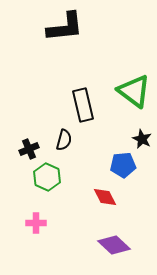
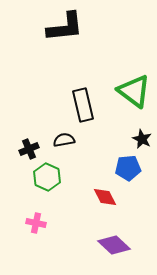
black semicircle: rotated 115 degrees counterclockwise
blue pentagon: moved 5 px right, 3 px down
pink cross: rotated 12 degrees clockwise
